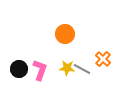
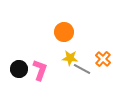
orange circle: moved 1 px left, 2 px up
yellow star: moved 3 px right, 10 px up
